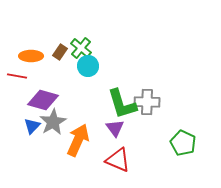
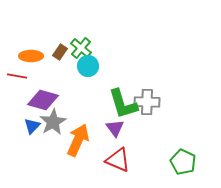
green L-shape: moved 1 px right
green pentagon: moved 19 px down
